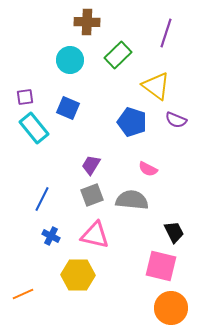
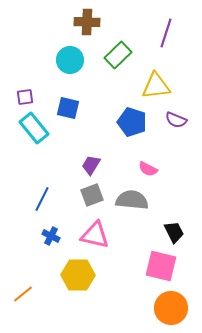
yellow triangle: rotated 44 degrees counterclockwise
blue square: rotated 10 degrees counterclockwise
orange line: rotated 15 degrees counterclockwise
